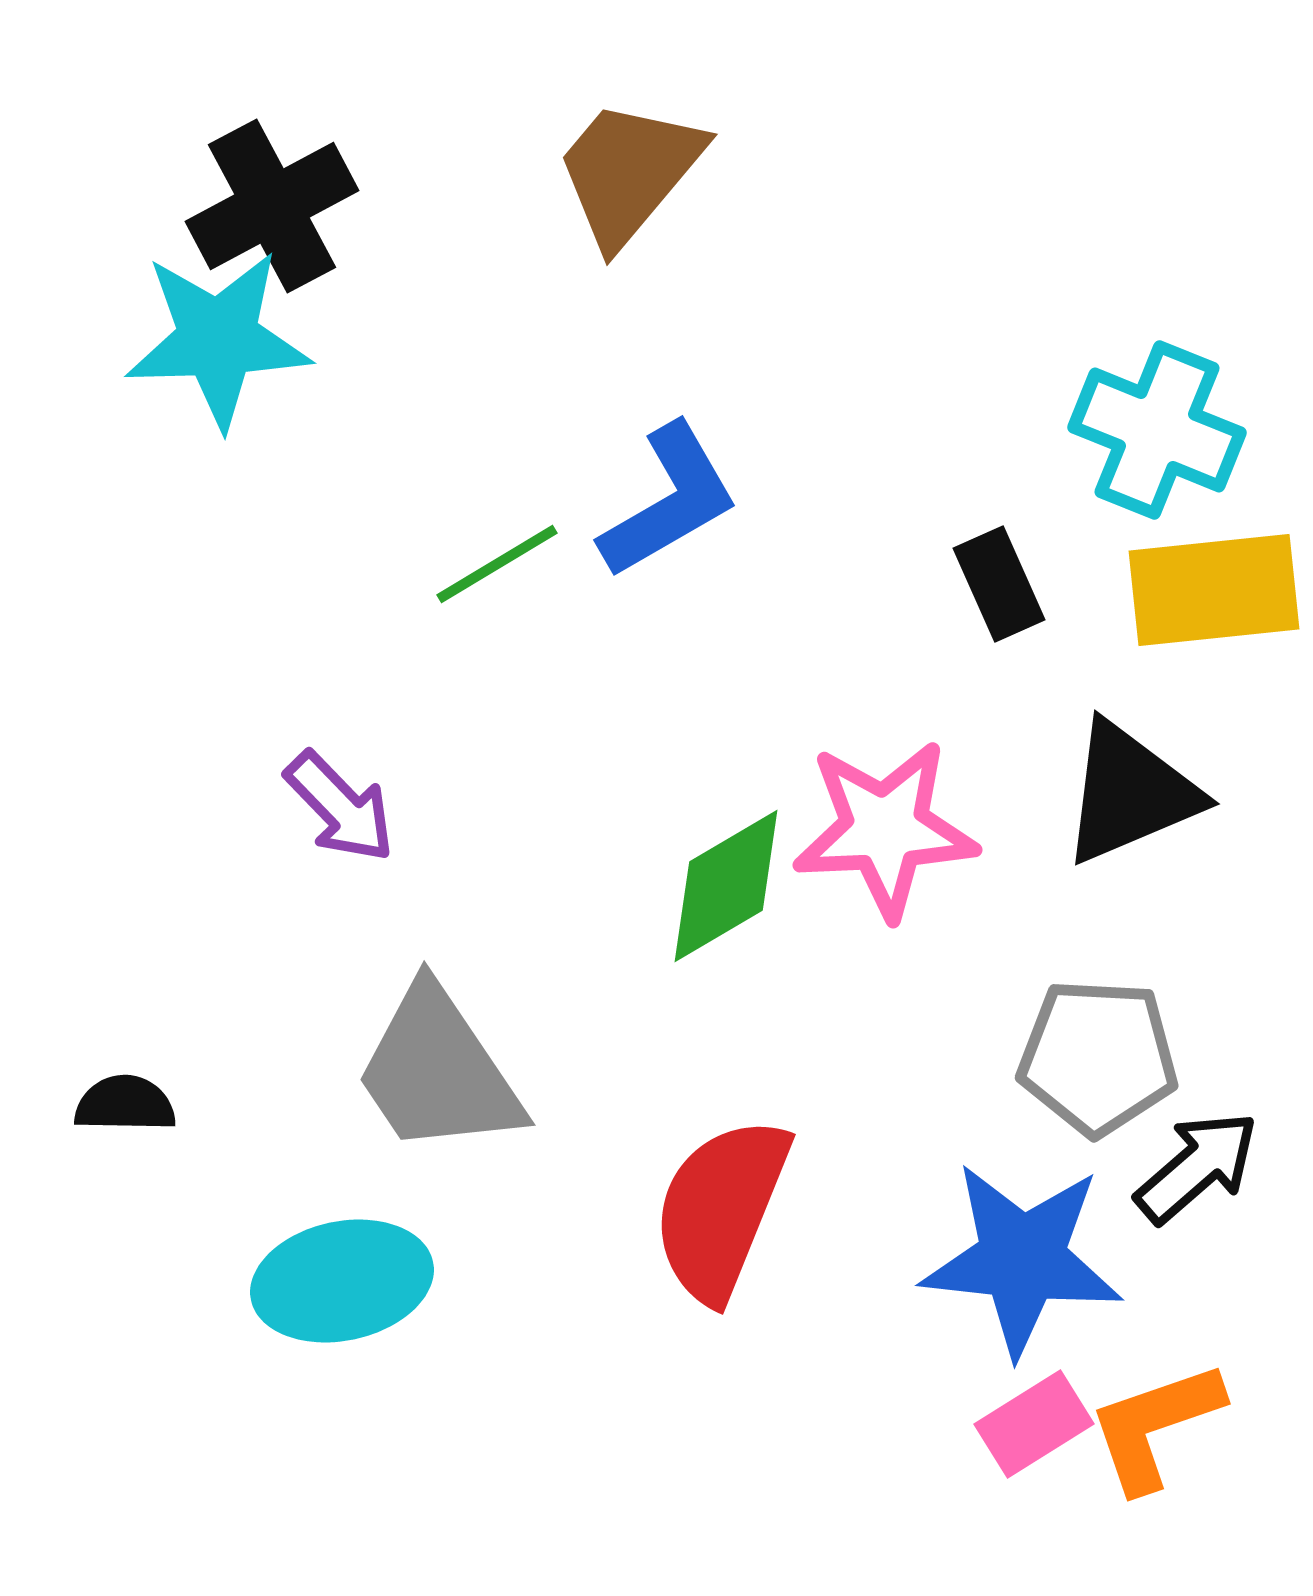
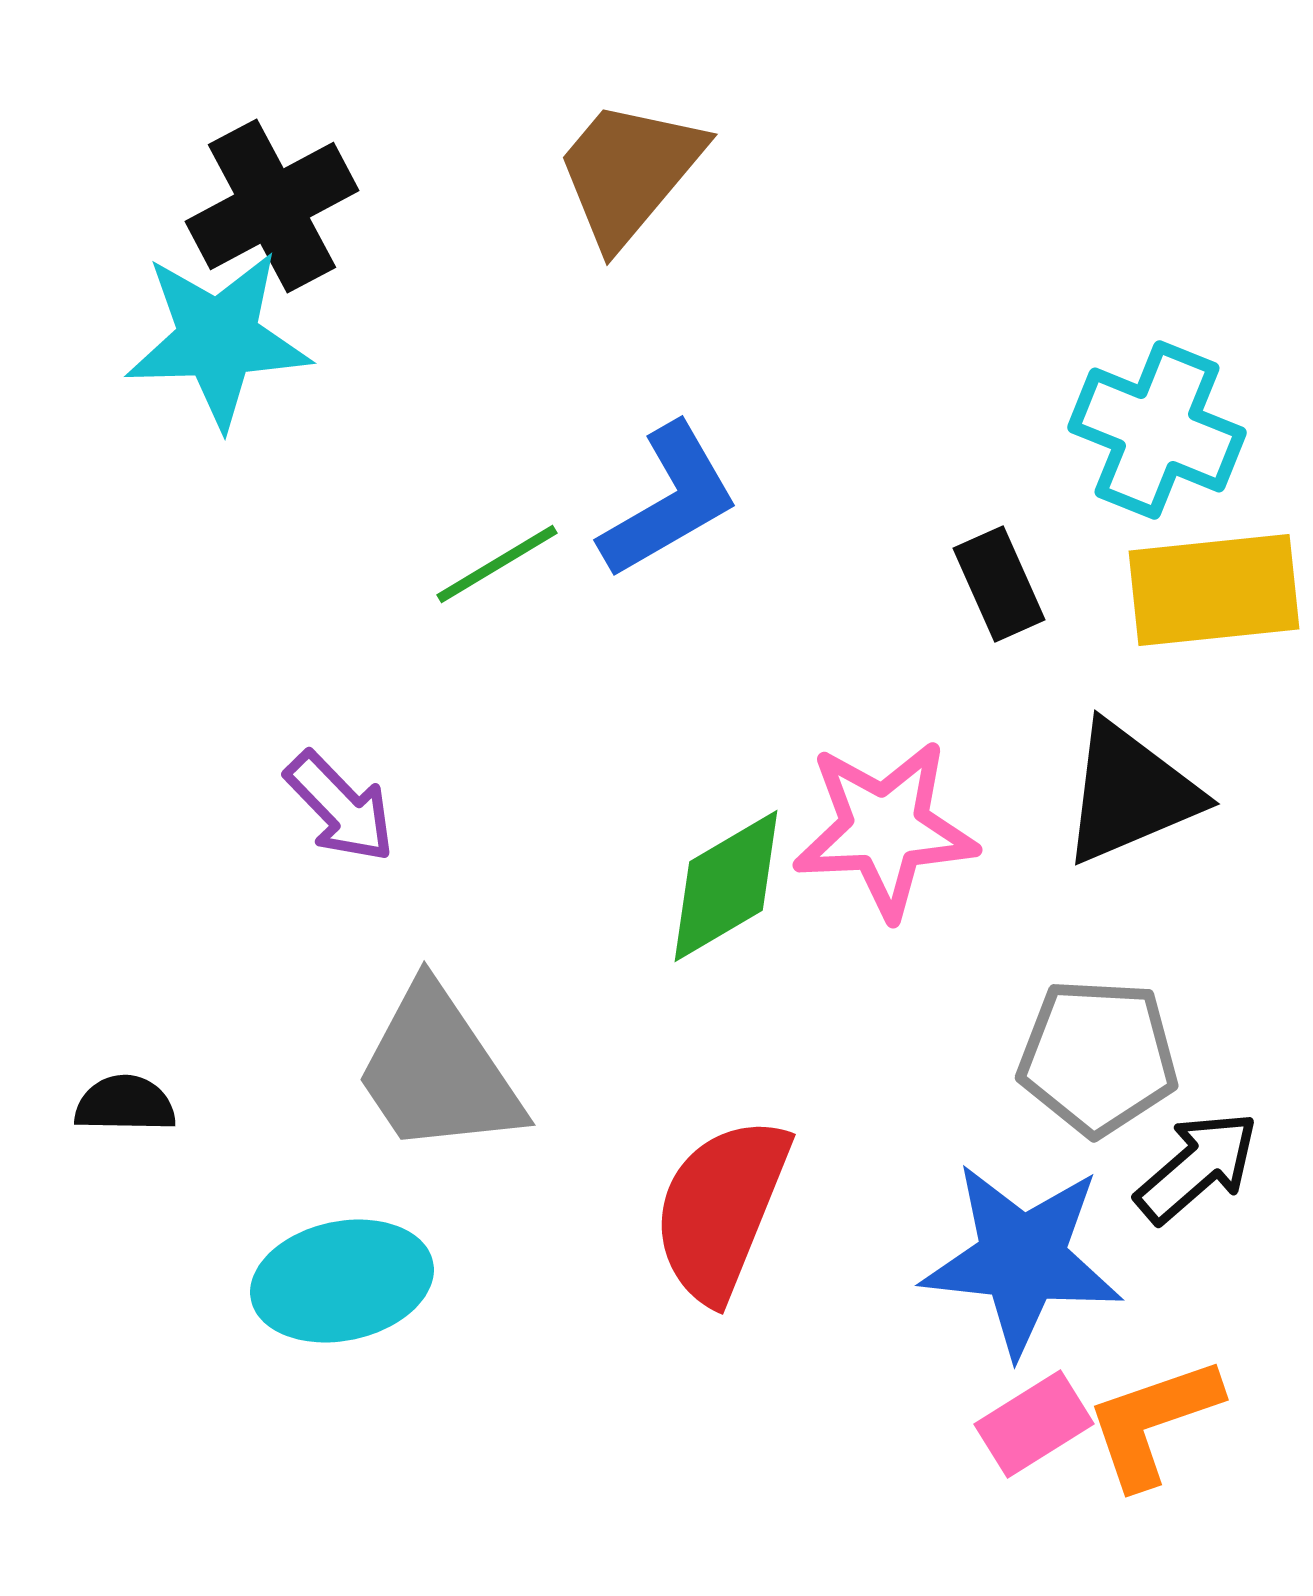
orange L-shape: moved 2 px left, 4 px up
